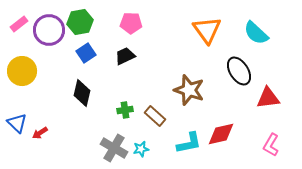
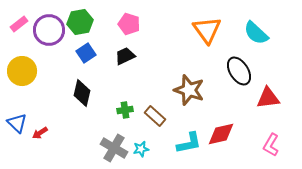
pink pentagon: moved 2 px left, 1 px down; rotated 15 degrees clockwise
